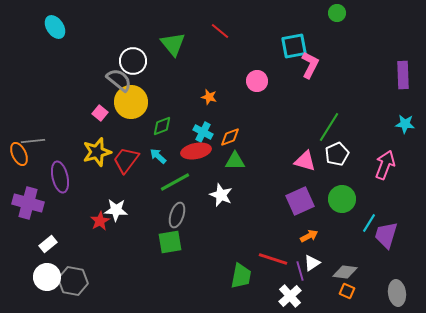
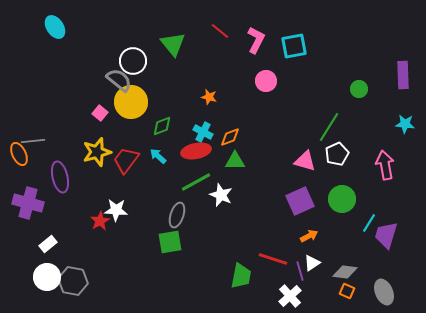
green circle at (337, 13): moved 22 px right, 76 px down
pink L-shape at (310, 65): moved 54 px left, 25 px up
pink circle at (257, 81): moved 9 px right
pink arrow at (385, 165): rotated 32 degrees counterclockwise
green line at (175, 182): moved 21 px right
gray ellipse at (397, 293): moved 13 px left, 1 px up; rotated 15 degrees counterclockwise
